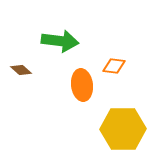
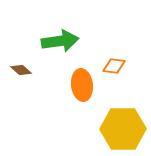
green arrow: rotated 15 degrees counterclockwise
